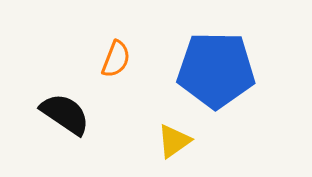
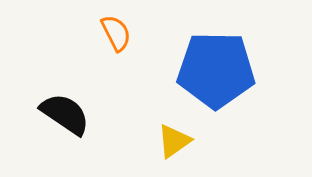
orange semicircle: moved 26 px up; rotated 48 degrees counterclockwise
